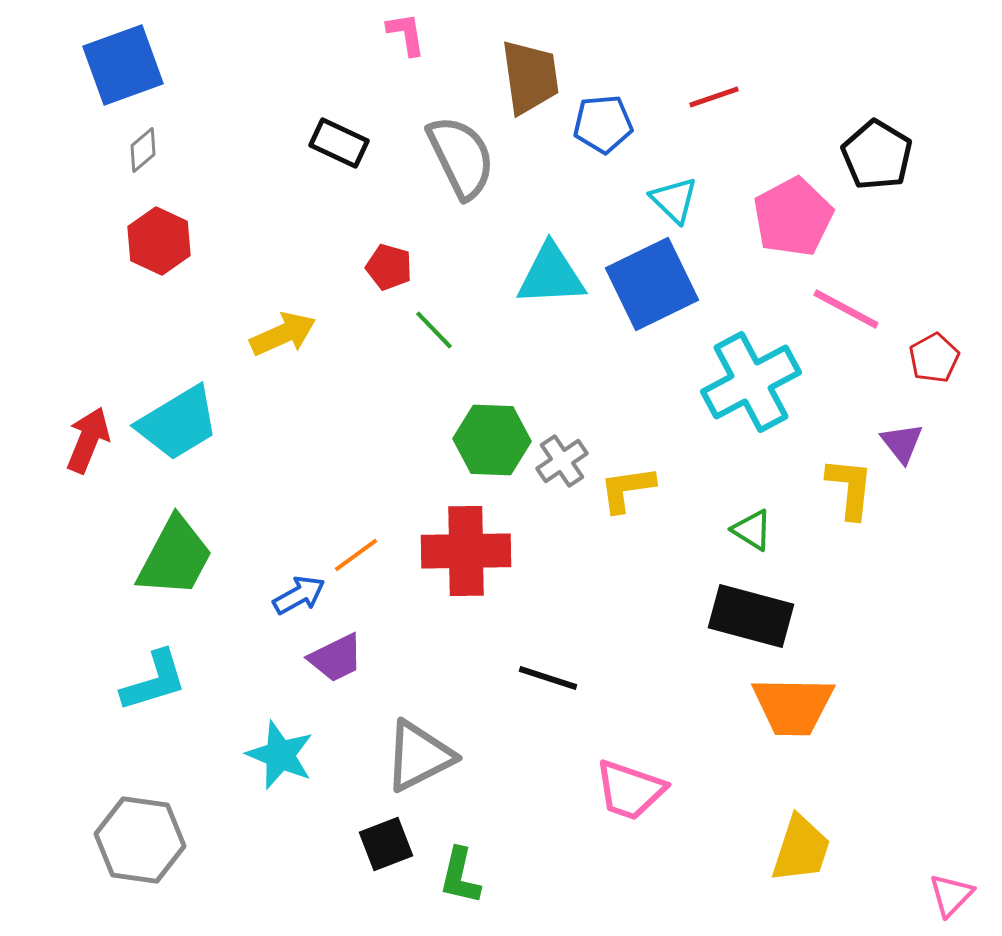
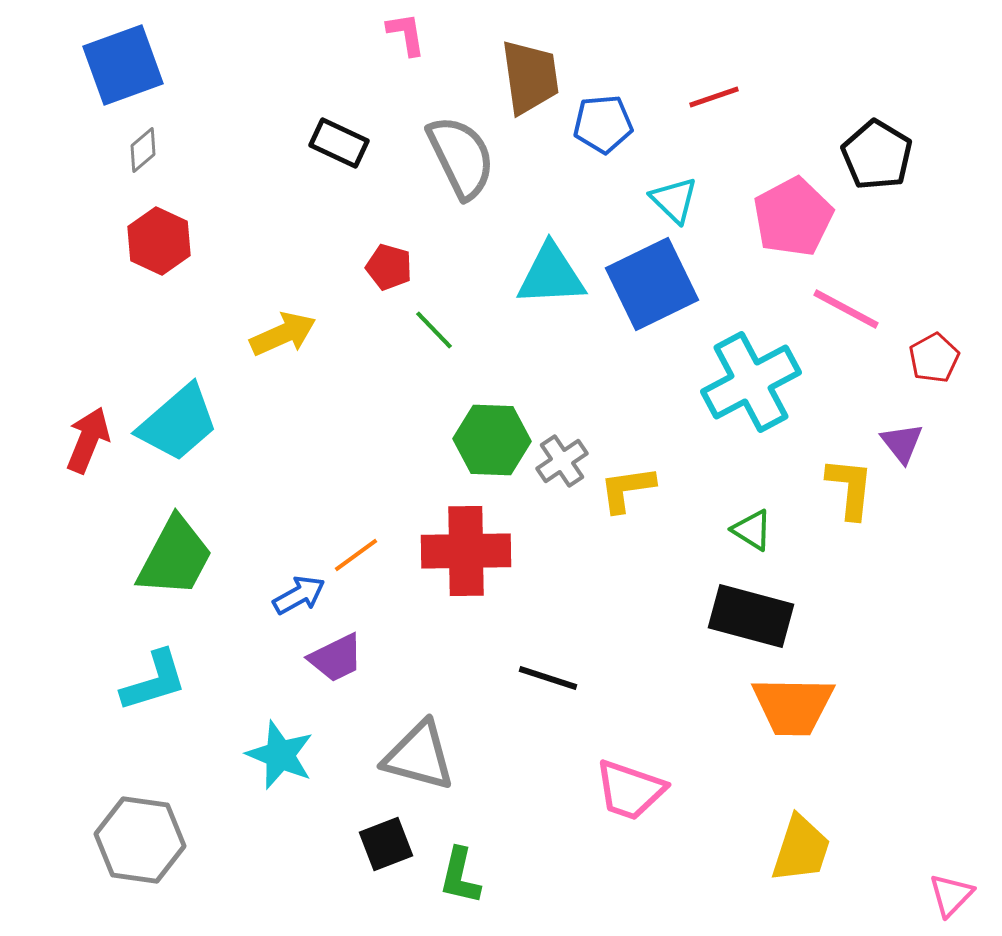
cyan trapezoid at (178, 423): rotated 10 degrees counterclockwise
gray triangle at (419, 756): rotated 42 degrees clockwise
